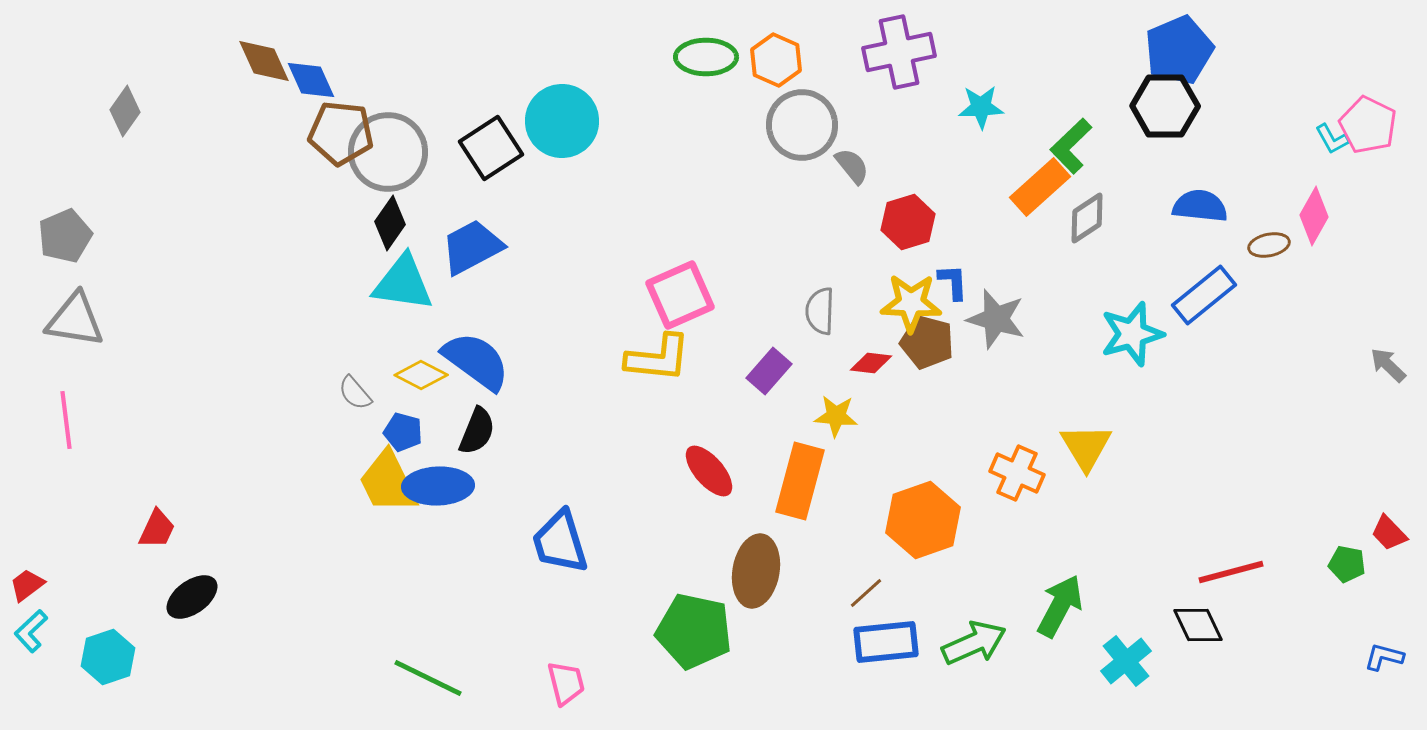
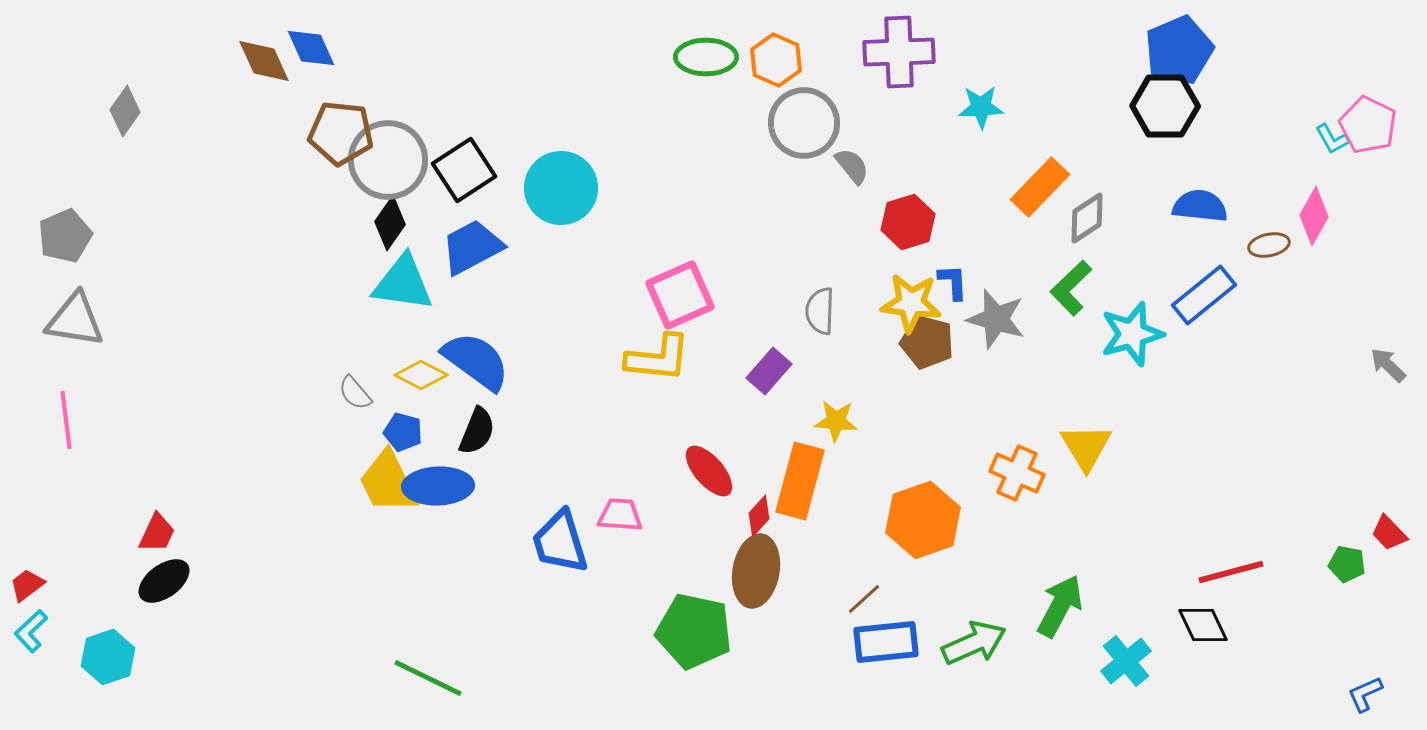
purple cross at (899, 52): rotated 10 degrees clockwise
blue diamond at (311, 80): moved 32 px up
cyan circle at (562, 121): moved 1 px left, 67 px down
gray circle at (802, 125): moved 2 px right, 2 px up
green L-shape at (1071, 146): moved 142 px down
black square at (491, 148): moved 27 px left, 22 px down
gray circle at (388, 152): moved 8 px down
orange rectangle at (1040, 187): rotated 4 degrees counterclockwise
yellow star at (911, 303): rotated 4 degrees clockwise
red diamond at (871, 363): moved 112 px left, 153 px down; rotated 54 degrees counterclockwise
yellow star at (836, 416): moved 5 px down
red trapezoid at (157, 529): moved 4 px down
brown line at (866, 593): moved 2 px left, 6 px down
black ellipse at (192, 597): moved 28 px left, 16 px up
black diamond at (1198, 625): moved 5 px right
blue L-shape at (1384, 657): moved 19 px left, 37 px down; rotated 39 degrees counterclockwise
pink trapezoid at (566, 683): moved 54 px right, 168 px up; rotated 72 degrees counterclockwise
